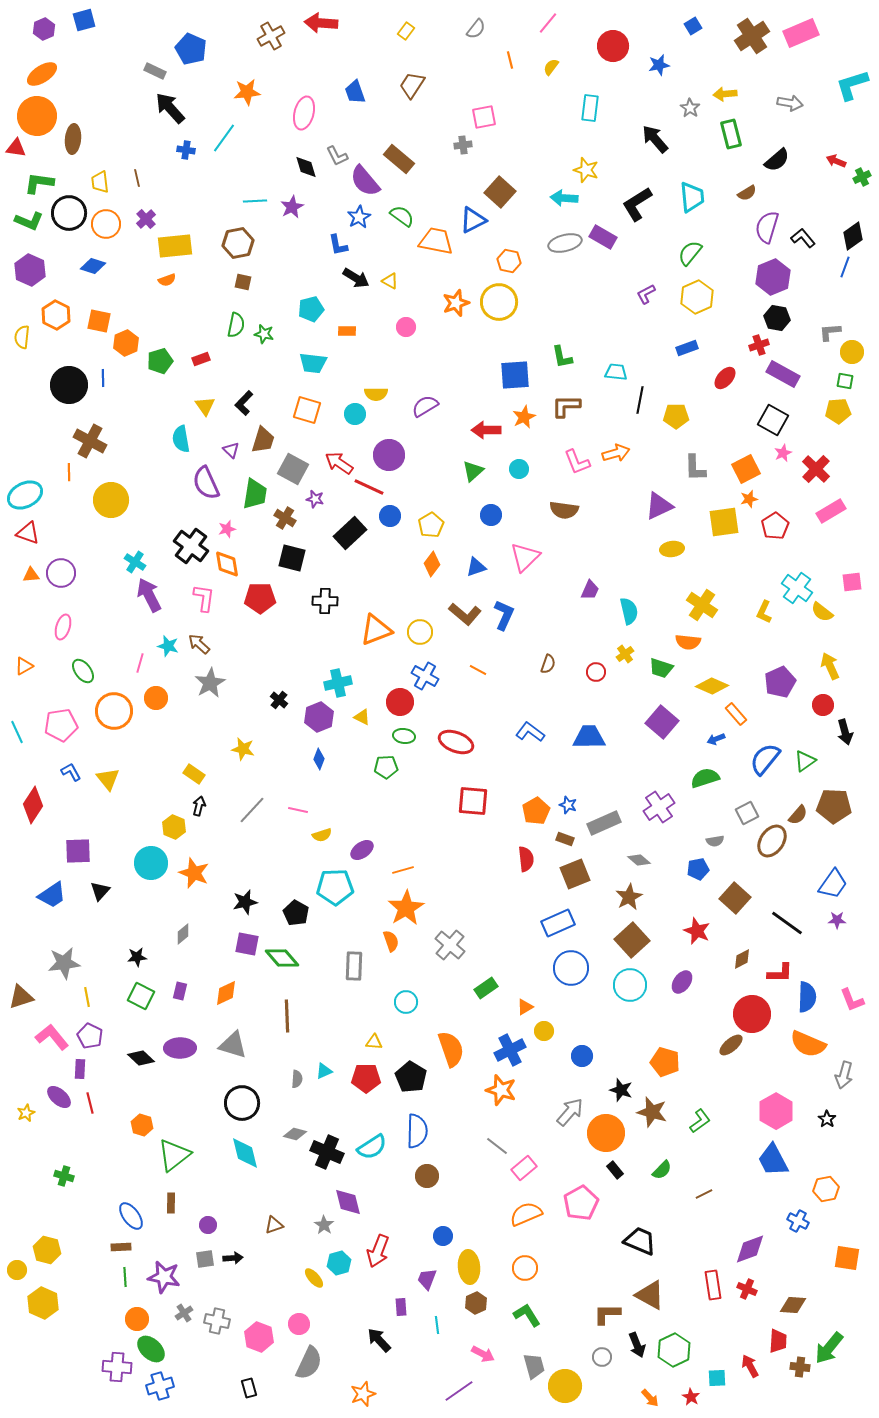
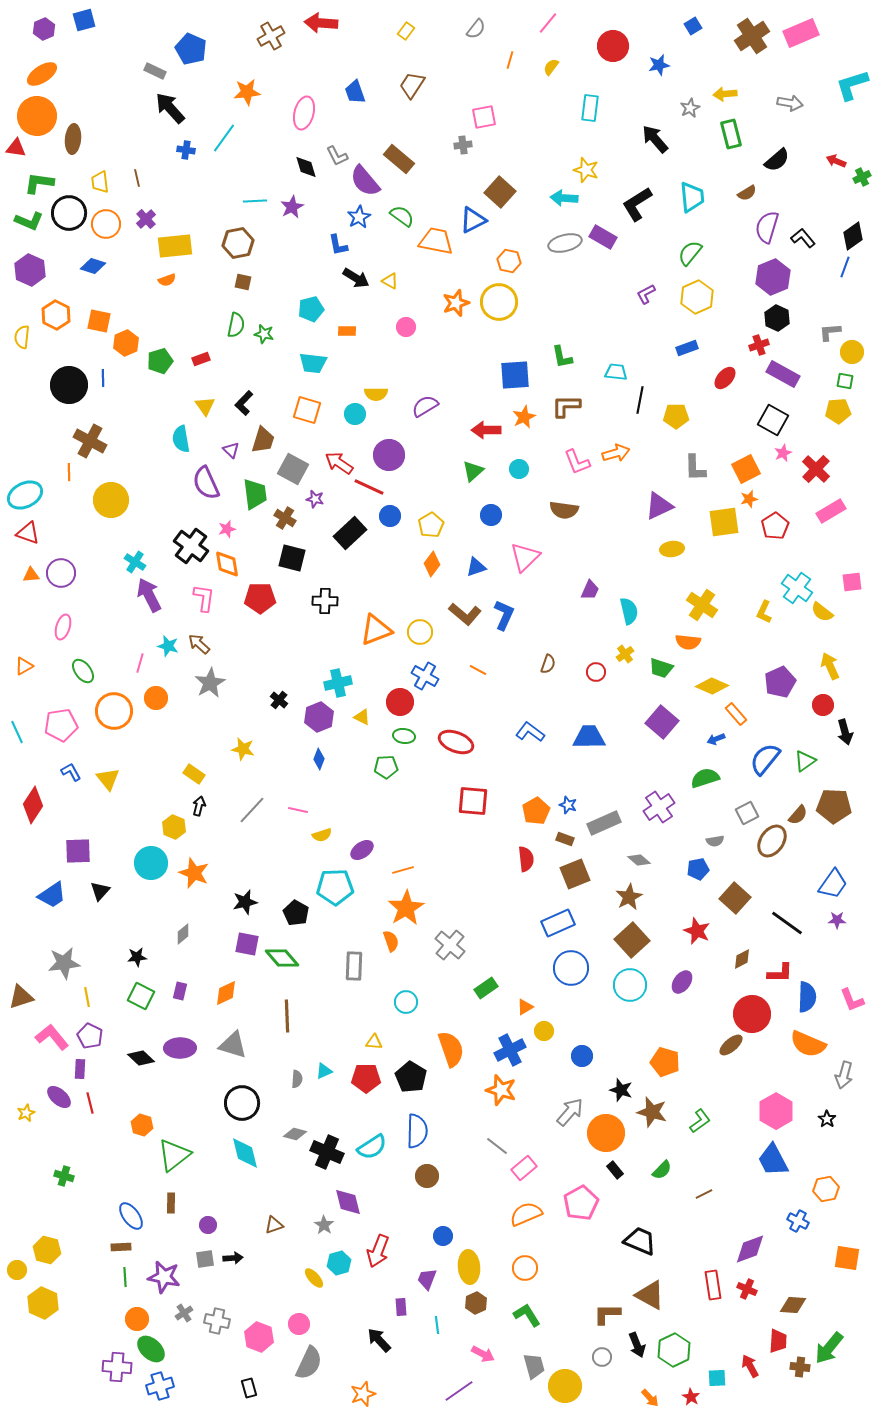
orange line at (510, 60): rotated 30 degrees clockwise
gray star at (690, 108): rotated 12 degrees clockwise
black hexagon at (777, 318): rotated 15 degrees clockwise
green trapezoid at (255, 494): rotated 16 degrees counterclockwise
